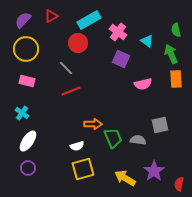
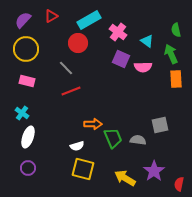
pink semicircle: moved 17 px up; rotated 12 degrees clockwise
white ellipse: moved 4 px up; rotated 15 degrees counterclockwise
yellow square: rotated 30 degrees clockwise
